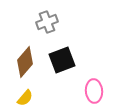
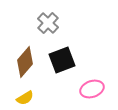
gray cross: moved 1 px right, 1 px down; rotated 25 degrees counterclockwise
pink ellipse: moved 2 px left, 2 px up; rotated 75 degrees clockwise
yellow semicircle: rotated 18 degrees clockwise
